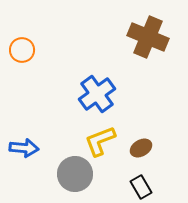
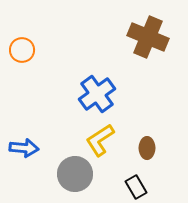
yellow L-shape: moved 1 px up; rotated 12 degrees counterclockwise
brown ellipse: moved 6 px right; rotated 60 degrees counterclockwise
black rectangle: moved 5 px left
